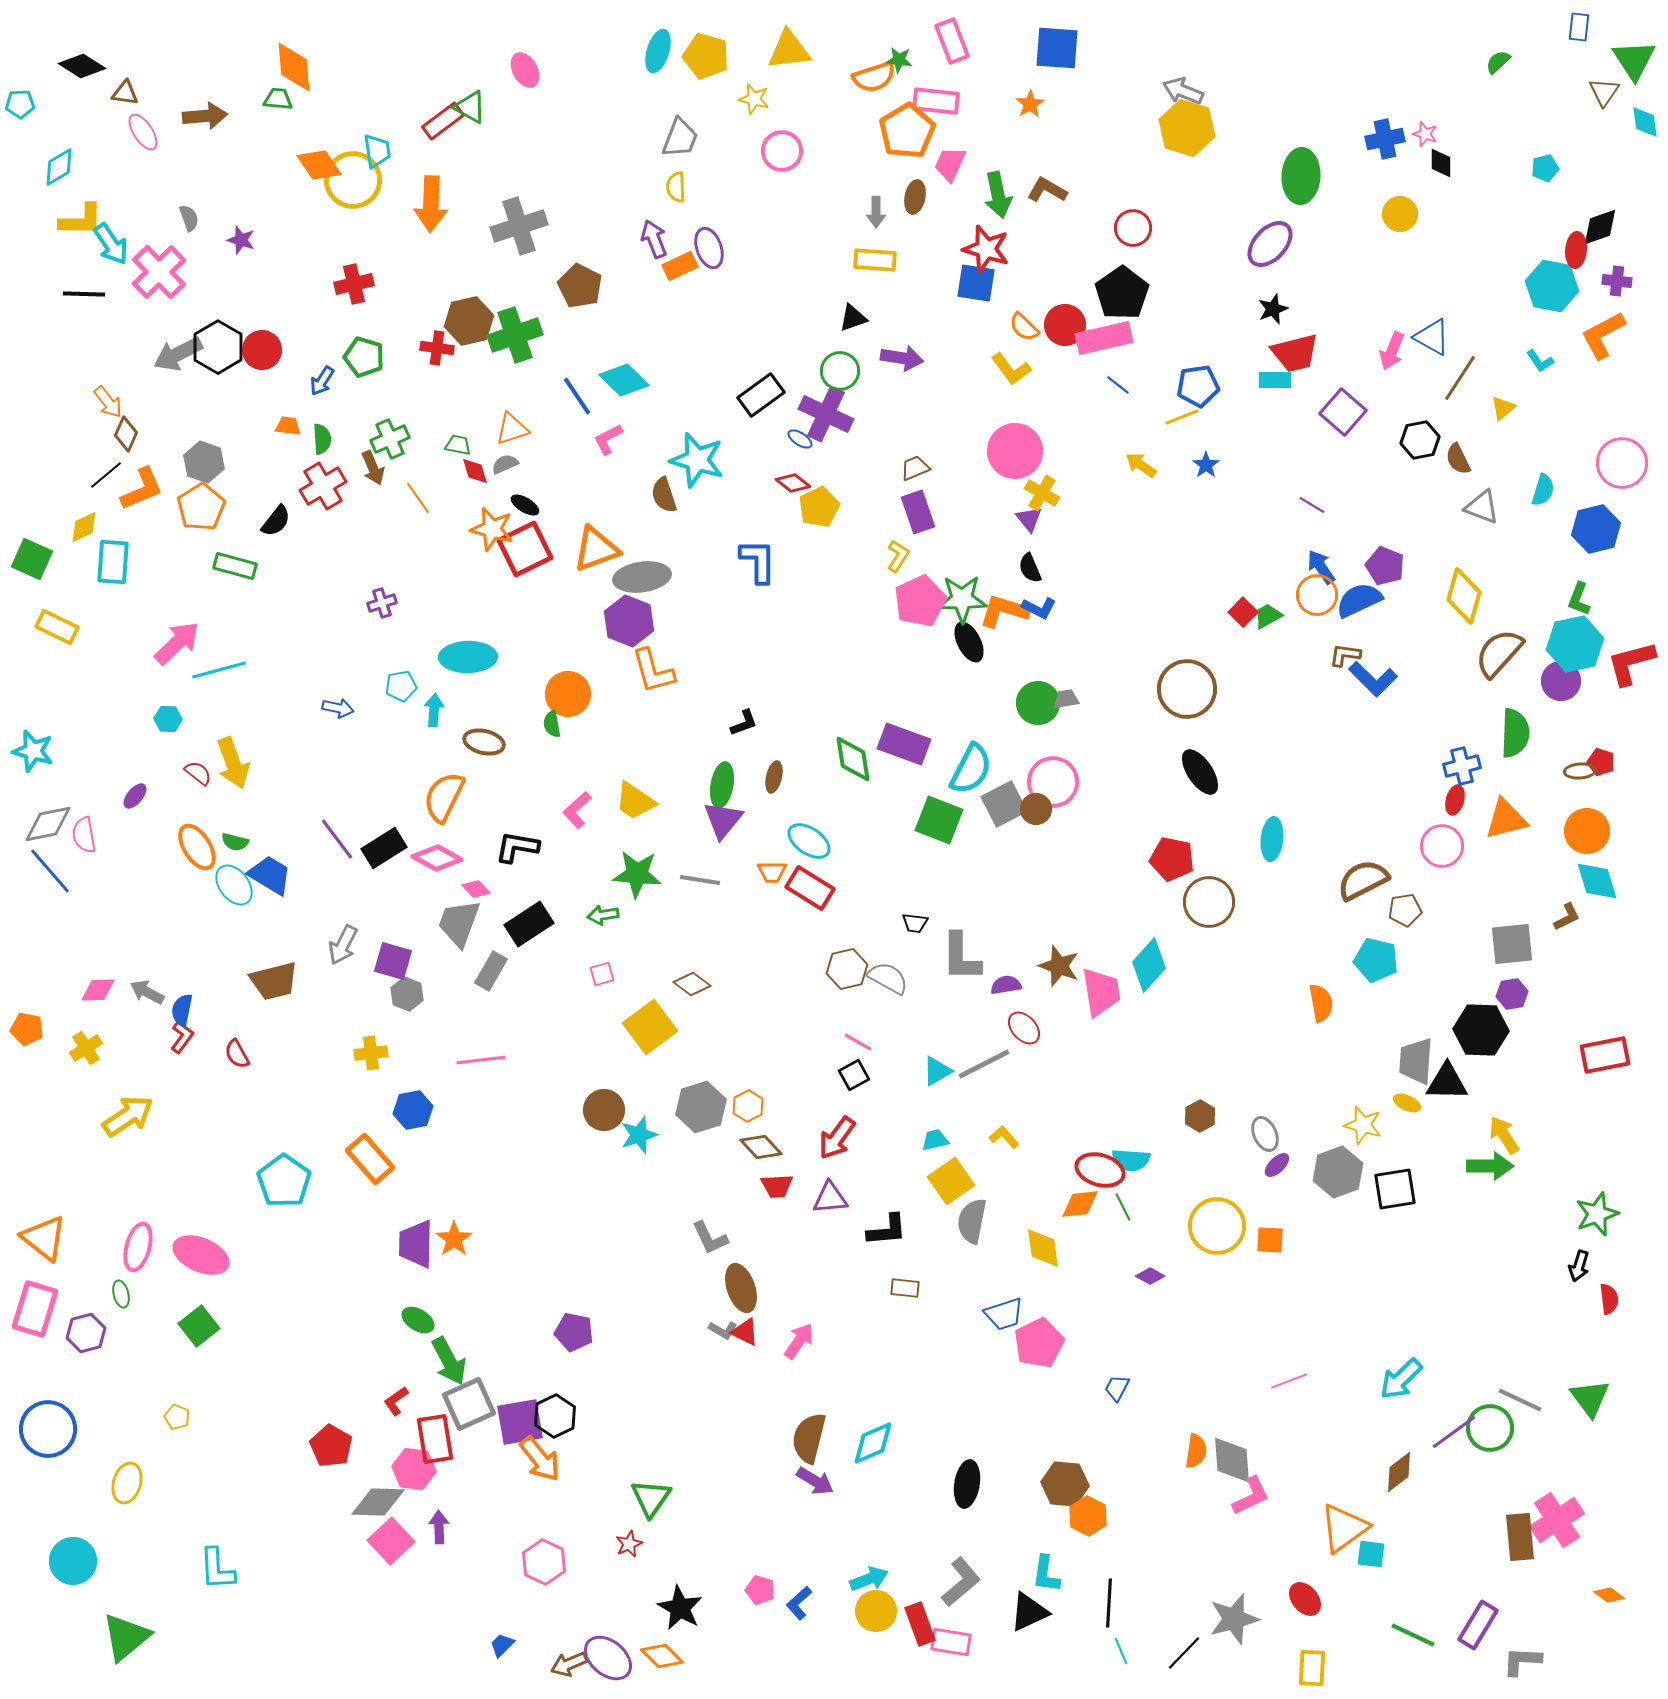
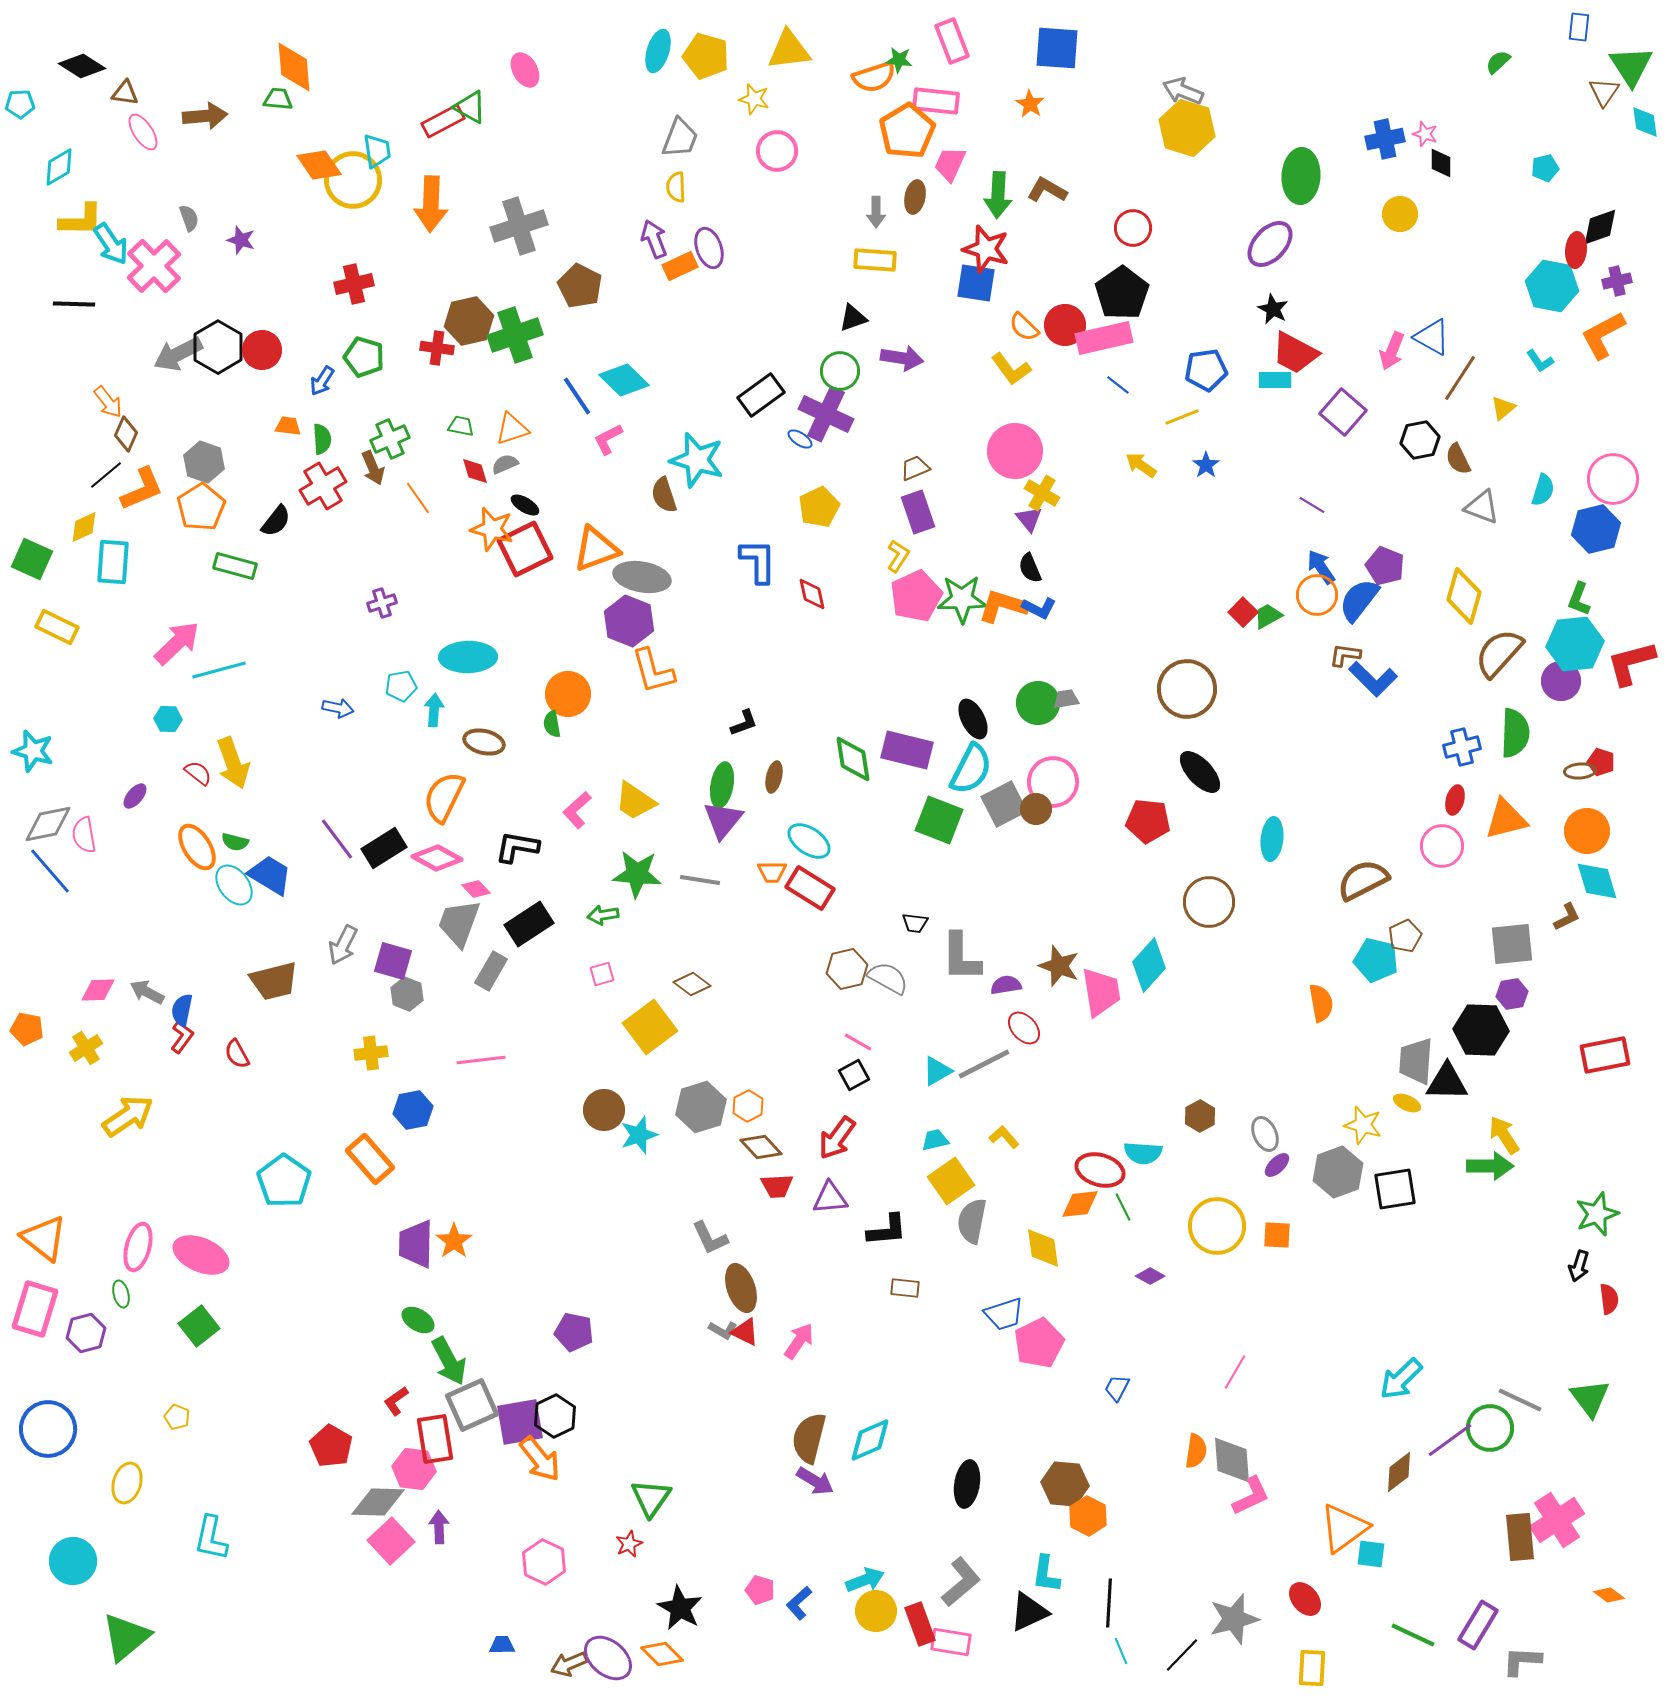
green triangle at (1634, 60): moved 3 px left, 6 px down
orange star at (1030, 104): rotated 8 degrees counterclockwise
red rectangle at (443, 121): rotated 9 degrees clockwise
pink circle at (782, 151): moved 5 px left
green arrow at (998, 195): rotated 15 degrees clockwise
pink cross at (159, 272): moved 5 px left, 6 px up
purple cross at (1617, 281): rotated 20 degrees counterclockwise
black line at (84, 294): moved 10 px left, 10 px down
black star at (1273, 309): rotated 24 degrees counterclockwise
red trapezoid at (1295, 353): rotated 42 degrees clockwise
blue pentagon at (1198, 386): moved 8 px right, 16 px up
green trapezoid at (458, 445): moved 3 px right, 19 px up
pink circle at (1622, 463): moved 9 px left, 16 px down
red diamond at (793, 483): moved 19 px right, 111 px down; rotated 40 degrees clockwise
gray ellipse at (642, 577): rotated 18 degrees clockwise
blue semicircle at (1359, 600): rotated 27 degrees counterclockwise
pink pentagon at (920, 601): moved 4 px left, 5 px up
orange L-shape at (1004, 611): moved 1 px left, 5 px up
black ellipse at (969, 642): moved 4 px right, 77 px down
cyan hexagon at (1575, 644): rotated 6 degrees clockwise
purple rectangle at (904, 744): moved 3 px right, 6 px down; rotated 6 degrees counterclockwise
blue cross at (1462, 766): moved 19 px up
black ellipse at (1200, 772): rotated 9 degrees counterclockwise
red pentagon at (1172, 859): moved 24 px left, 38 px up; rotated 6 degrees counterclockwise
brown pentagon at (1405, 910): moved 26 px down; rotated 16 degrees counterclockwise
cyan semicircle at (1131, 1160): moved 12 px right, 7 px up
orange star at (454, 1239): moved 2 px down
orange square at (1270, 1240): moved 7 px right, 5 px up
pink line at (1289, 1381): moved 54 px left, 9 px up; rotated 39 degrees counterclockwise
gray square at (469, 1404): moved 3 px right, 1 px down
purple line at (1454, 1432): moved 4 px left, 8 px down
cyan diamond at (873, 1443): moved 3 px left, 3 px up
cyan L-shape at (217, 1569): moved 6 px left, 31 px up; rotated 15 degrees clockwise
cyan arrow at (869, 1579): moved 4 px left, 1 px down
blue trapezoid at (502, 1645): rotated 44 degrees clockwise
black line at (1184, 1653): moved 2 px left, 2 px down
orange diamond at (662, 1656): moved 2 px up
